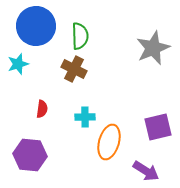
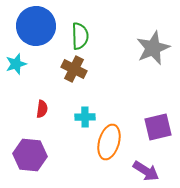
cyan star: moved 2 px left
